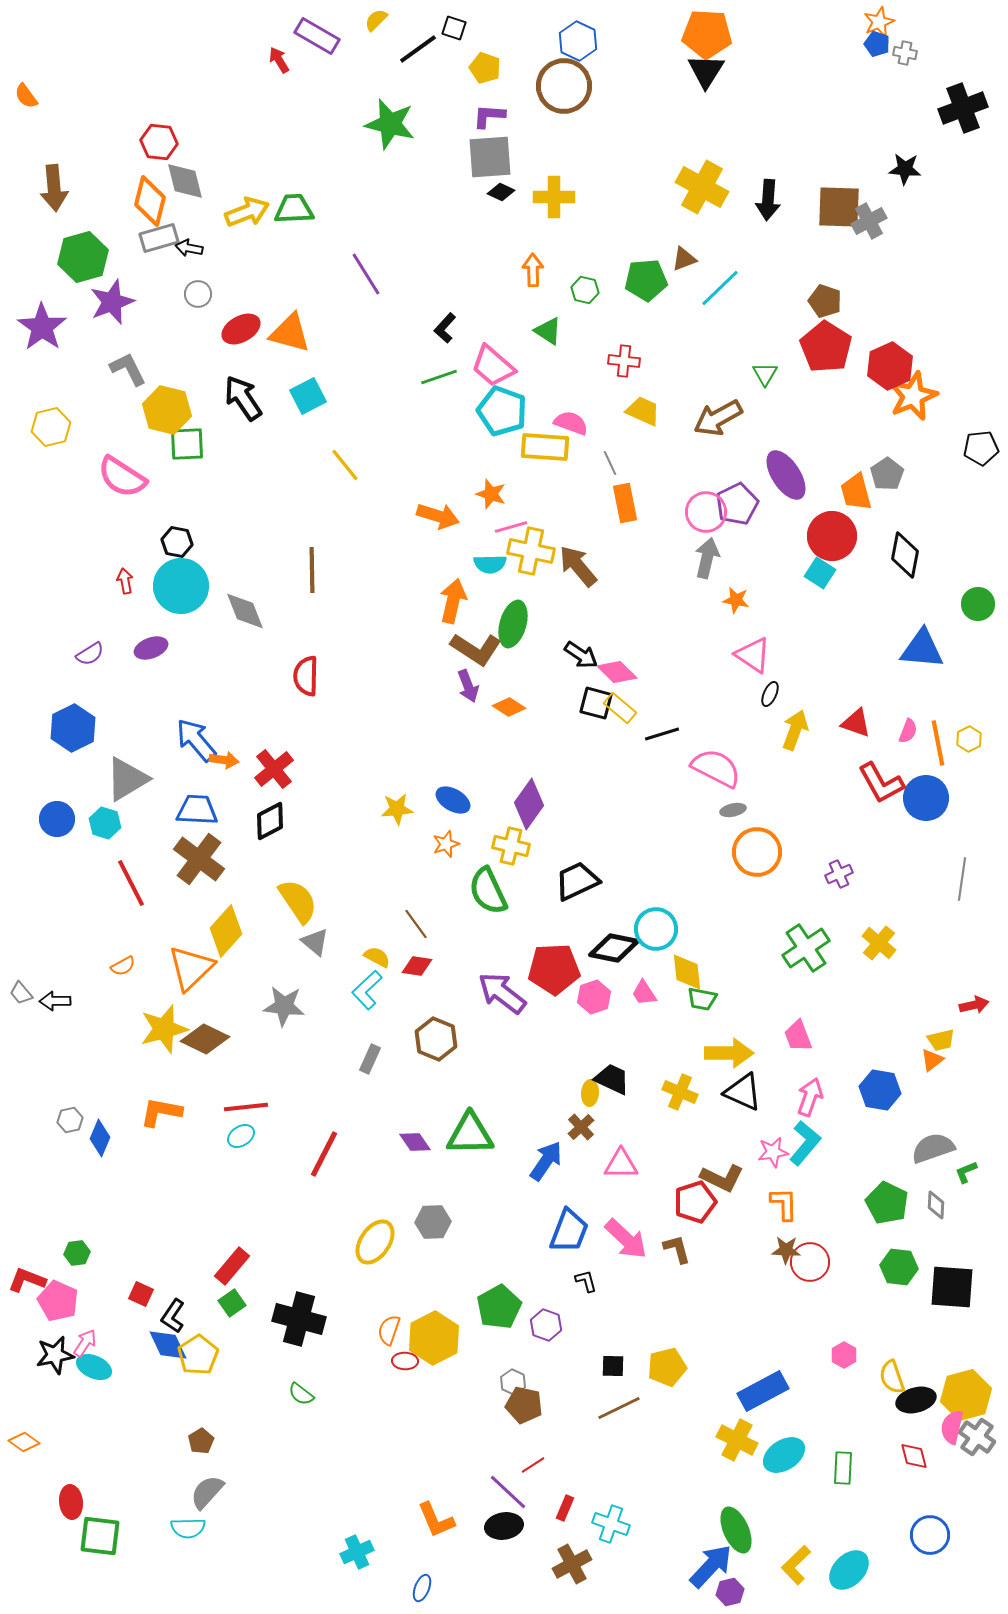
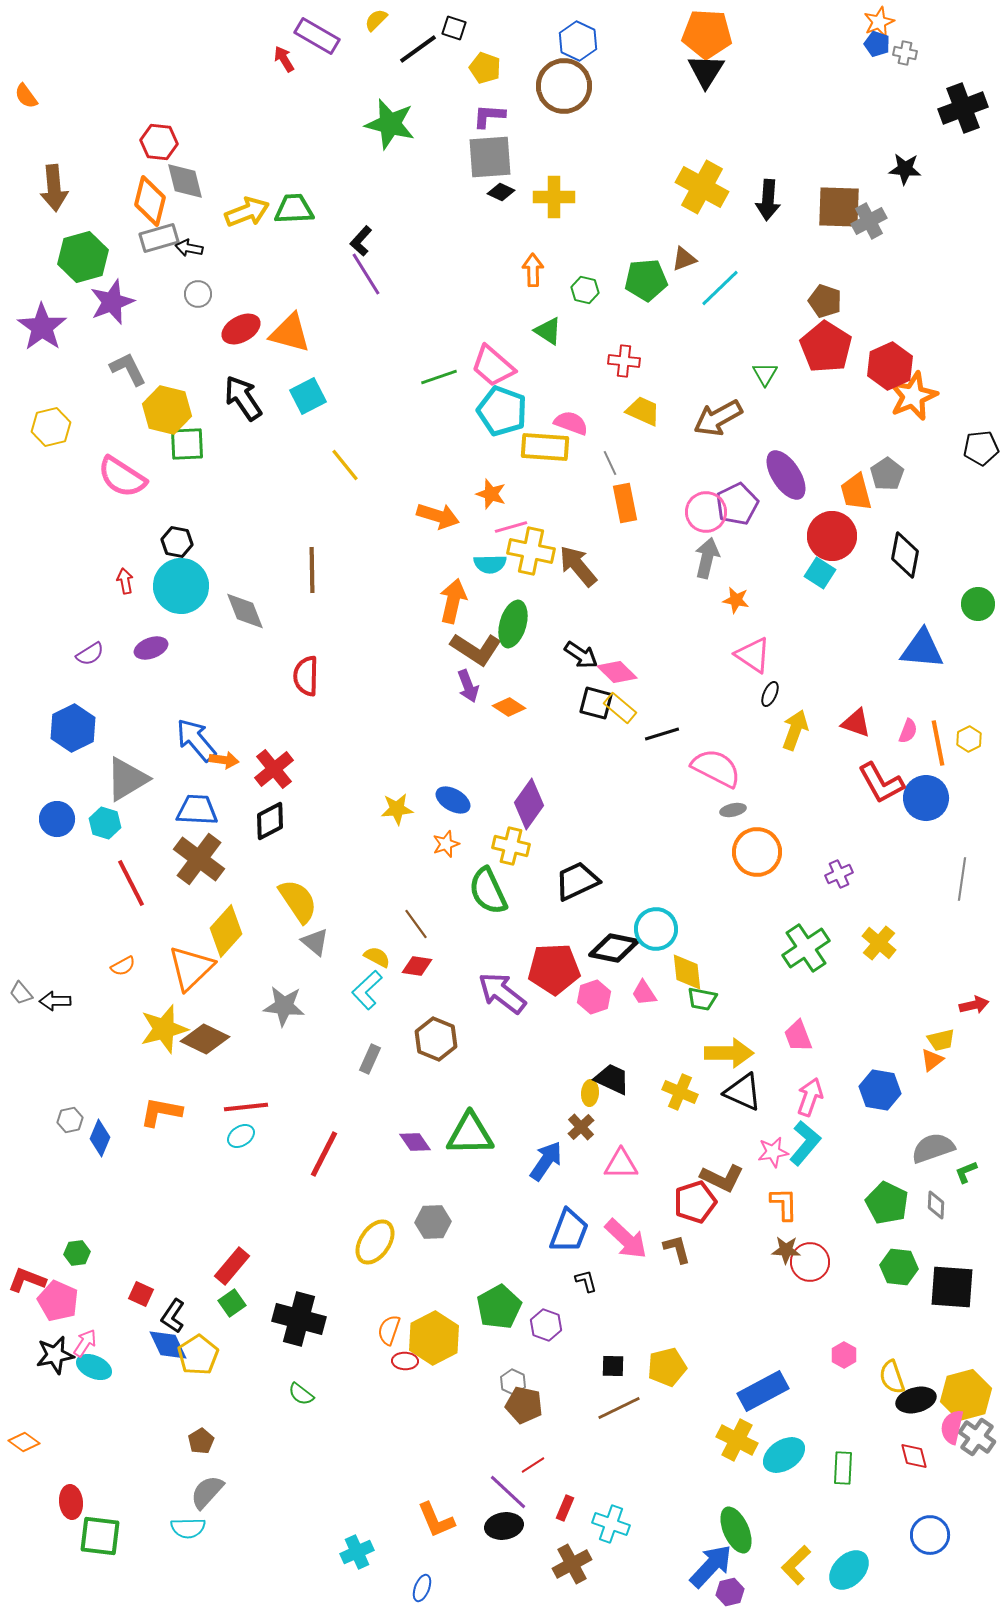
red arrow at (279, 60): moved 5 px right, 1 px up
black L-shape at (445, 328): moved 84 px left, 87 px up
